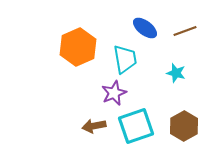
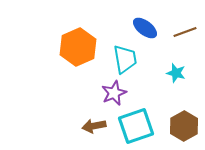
brown line: moved 1 px down
